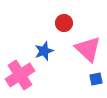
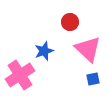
red circle: moved 6 px right, 1 px up
blue square: moved 3 px left
